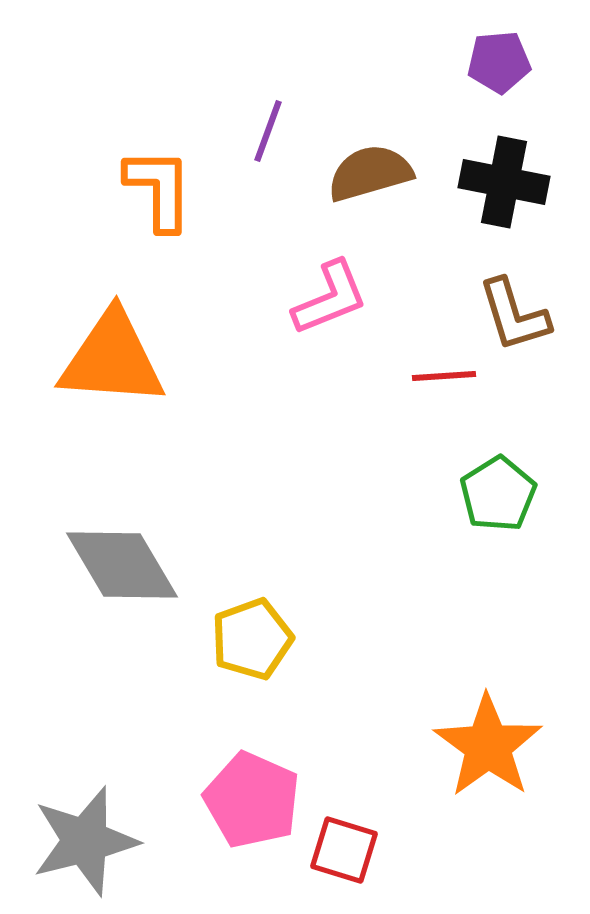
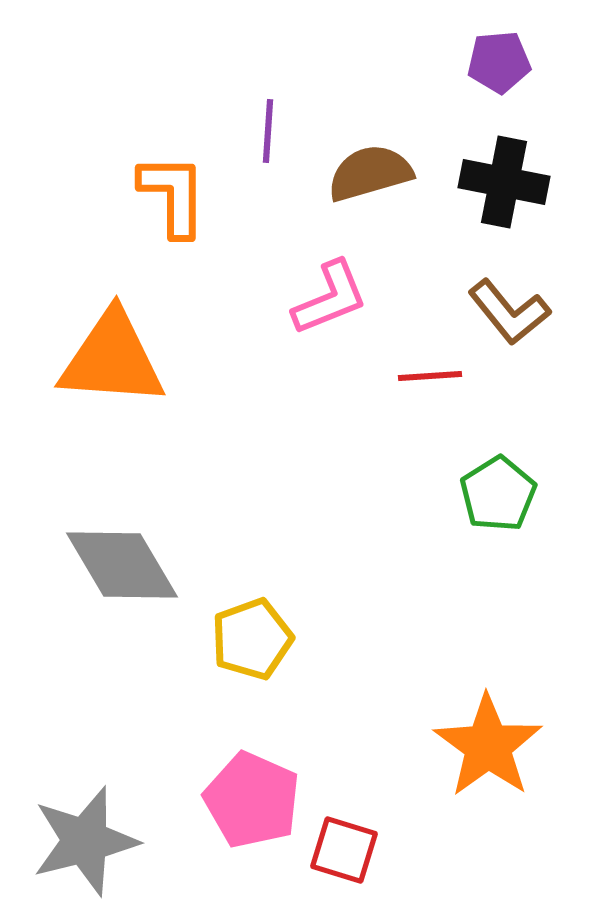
purple line: rotated 16 degrees counterclockwise
orange L-shape: moved 14 px right, 6 px down
brown L-shape: moved 5 px left, 3 px up; rotated 22 degrees counterclockwise
red line: moved 14 px left
